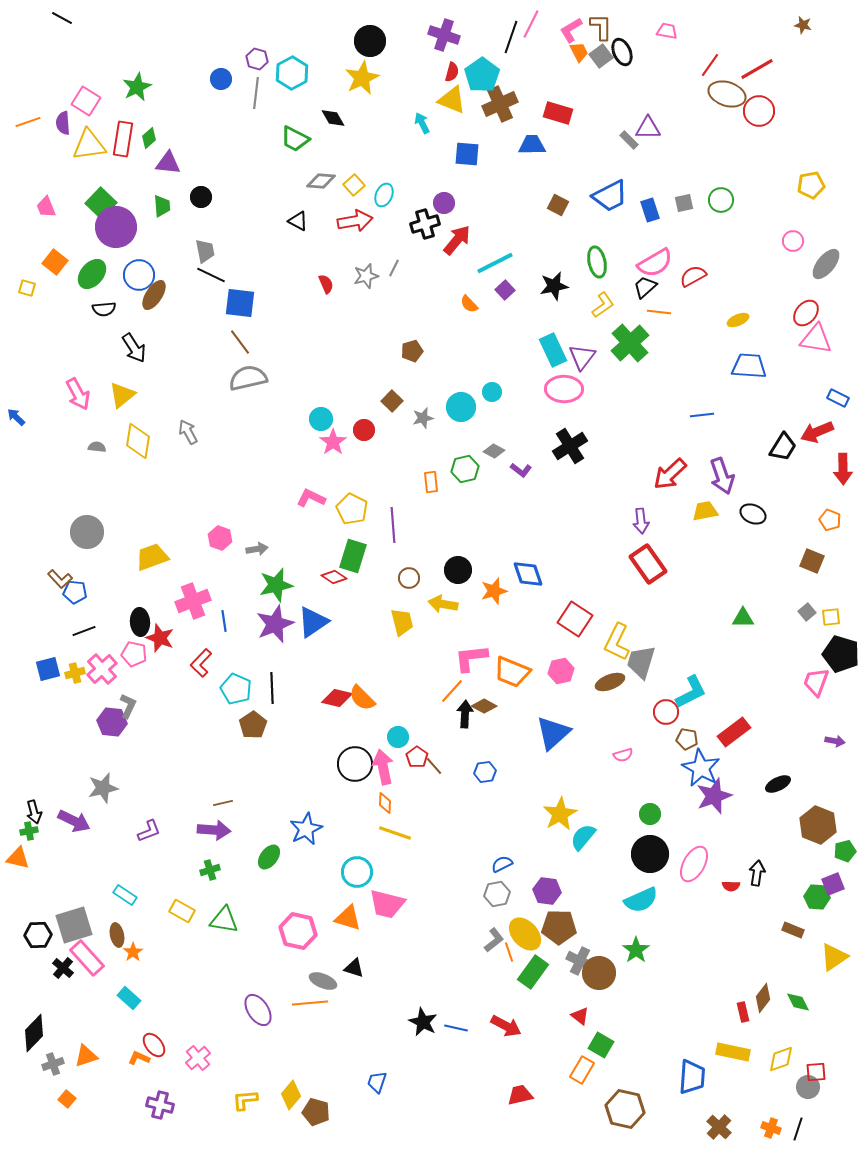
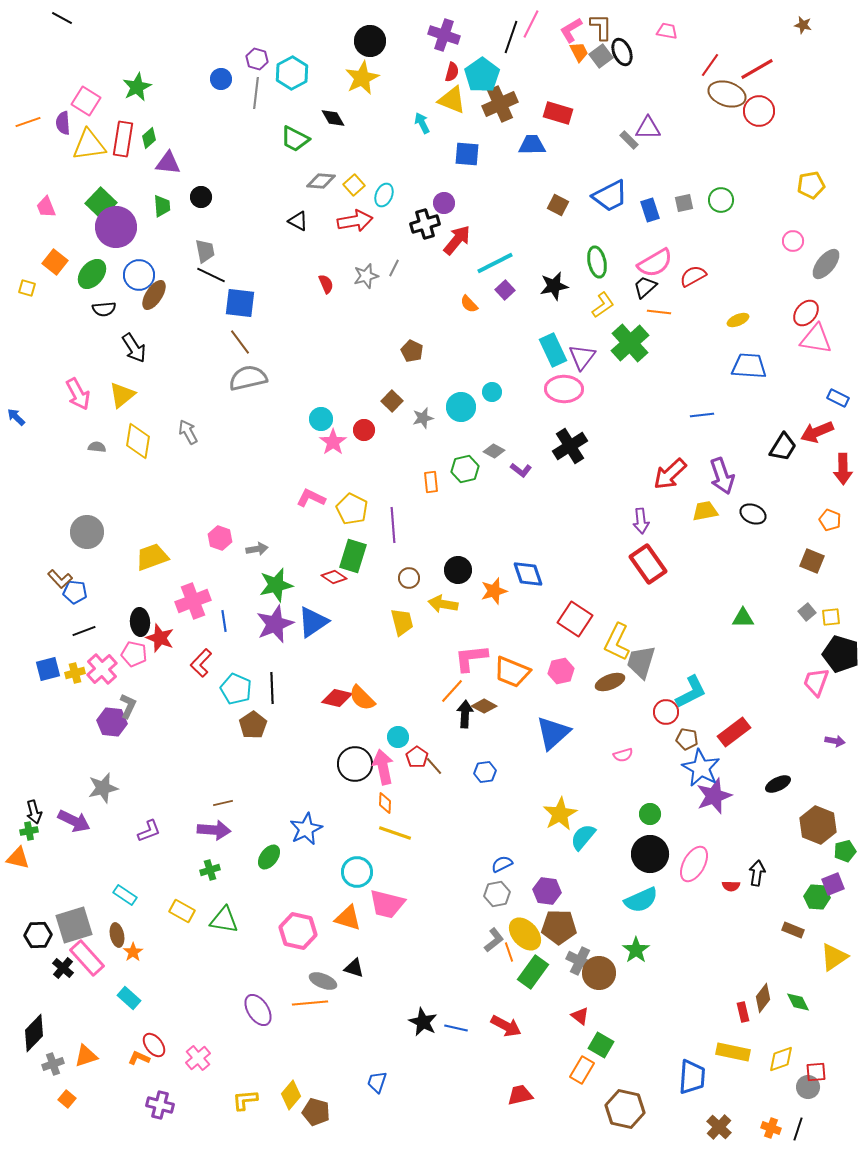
brown pentagon at (412, 351): rotated 30 degrees counterclockwise
